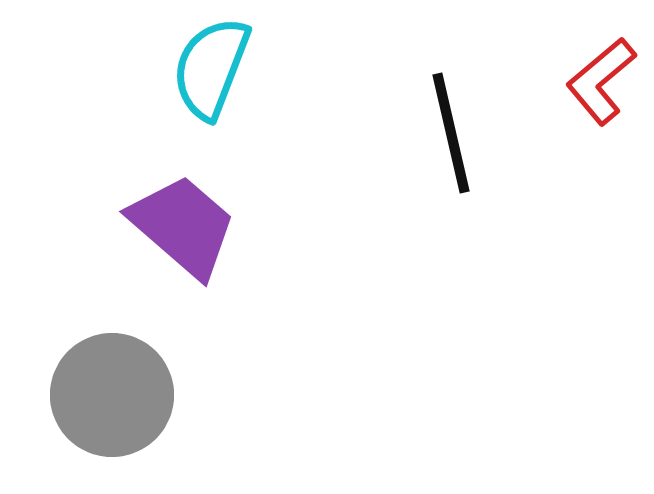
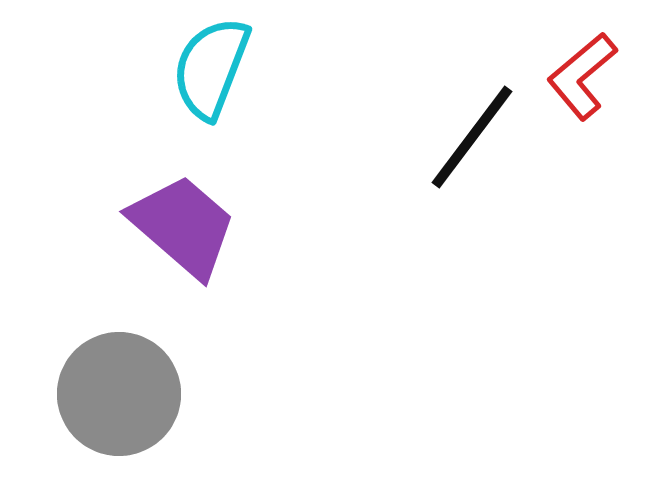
red L-shape: moved 19 px left, 5 px up
black line: moved 21 px right, 4 px down; rotated 50 degrees clockwise
gray circle: moved 7 px right, 1 px up
